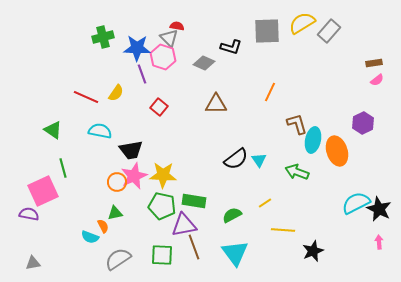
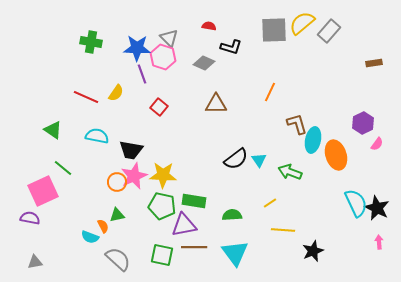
yellow semicircle at (302, 23): rotated 8 degrees counterclockwise
red semicircle at (177, 26): moved 32 px right
gray square at (267, 31): moved 7 px right, 1 px up
green cross at (103, 37): moved 12 px left, 5 px down; rotated 25 degrees clockwise
pink semicircle at (377, 80): moved 64 px down; rotated 16 degrees counterclockwise
cyan semicircle at (100, 131): moved 3 px left, 5 px down
black trapezoid at (131, 150): rotated 20 degrees clockwise
orange ellipse at (337, 151): moved 1 px left, 4 px down
green line at (63, 168): rotated 36 degrees counterclockwise
green arrow at (297, 172): moved 7 px left
yellow line at (265, 203): moved 5 px right
cyan semicircle at (356, 203): rotated 92 degrees clockwise
black star at (379, 209): moved 2 px left, 1 px up
green triangle at (115, 213): moved 2 px right, 2 px down
purple semicircle at (29, 214): moved 1 px right, 4 px down
green semicircle at (232, 215): rotated 24 degrees clockwise
brown line at (194, 247): rotated 70 degrees counterclockwise
green square at (162, 255): rotated 10 degrees clockwise
gray semicircle at (118, 259): rotated 76 degrees clockwise
gray triangle at (33, 263): moved 2 px right, 1 px up
